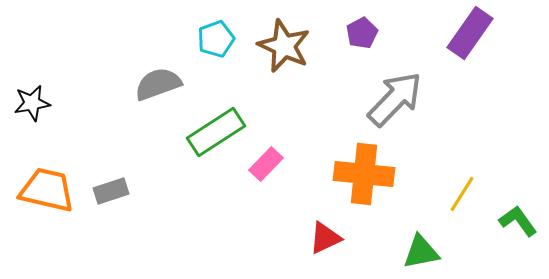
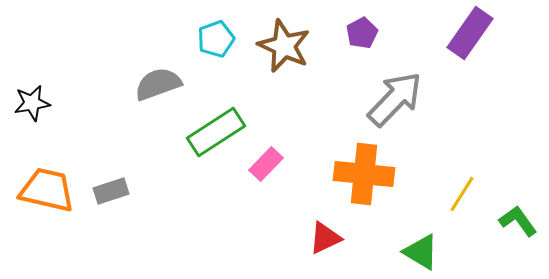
green triangle: rotated 42 degrees clockwise
